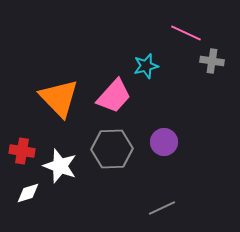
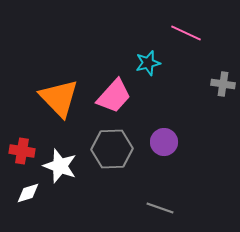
gray cross: moved 11 px right, 23 px down
cyan star: moved 2 px right, 3 px up
gray line: moved 2 px left; rotated 44 degrees clockwise
